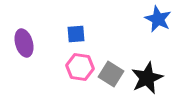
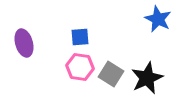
blue square: moved 4 px right, 3 px down
